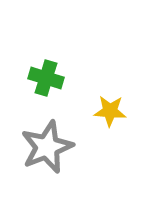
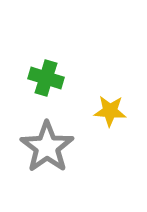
gray star: rotated 14 degrees counterclockwise
